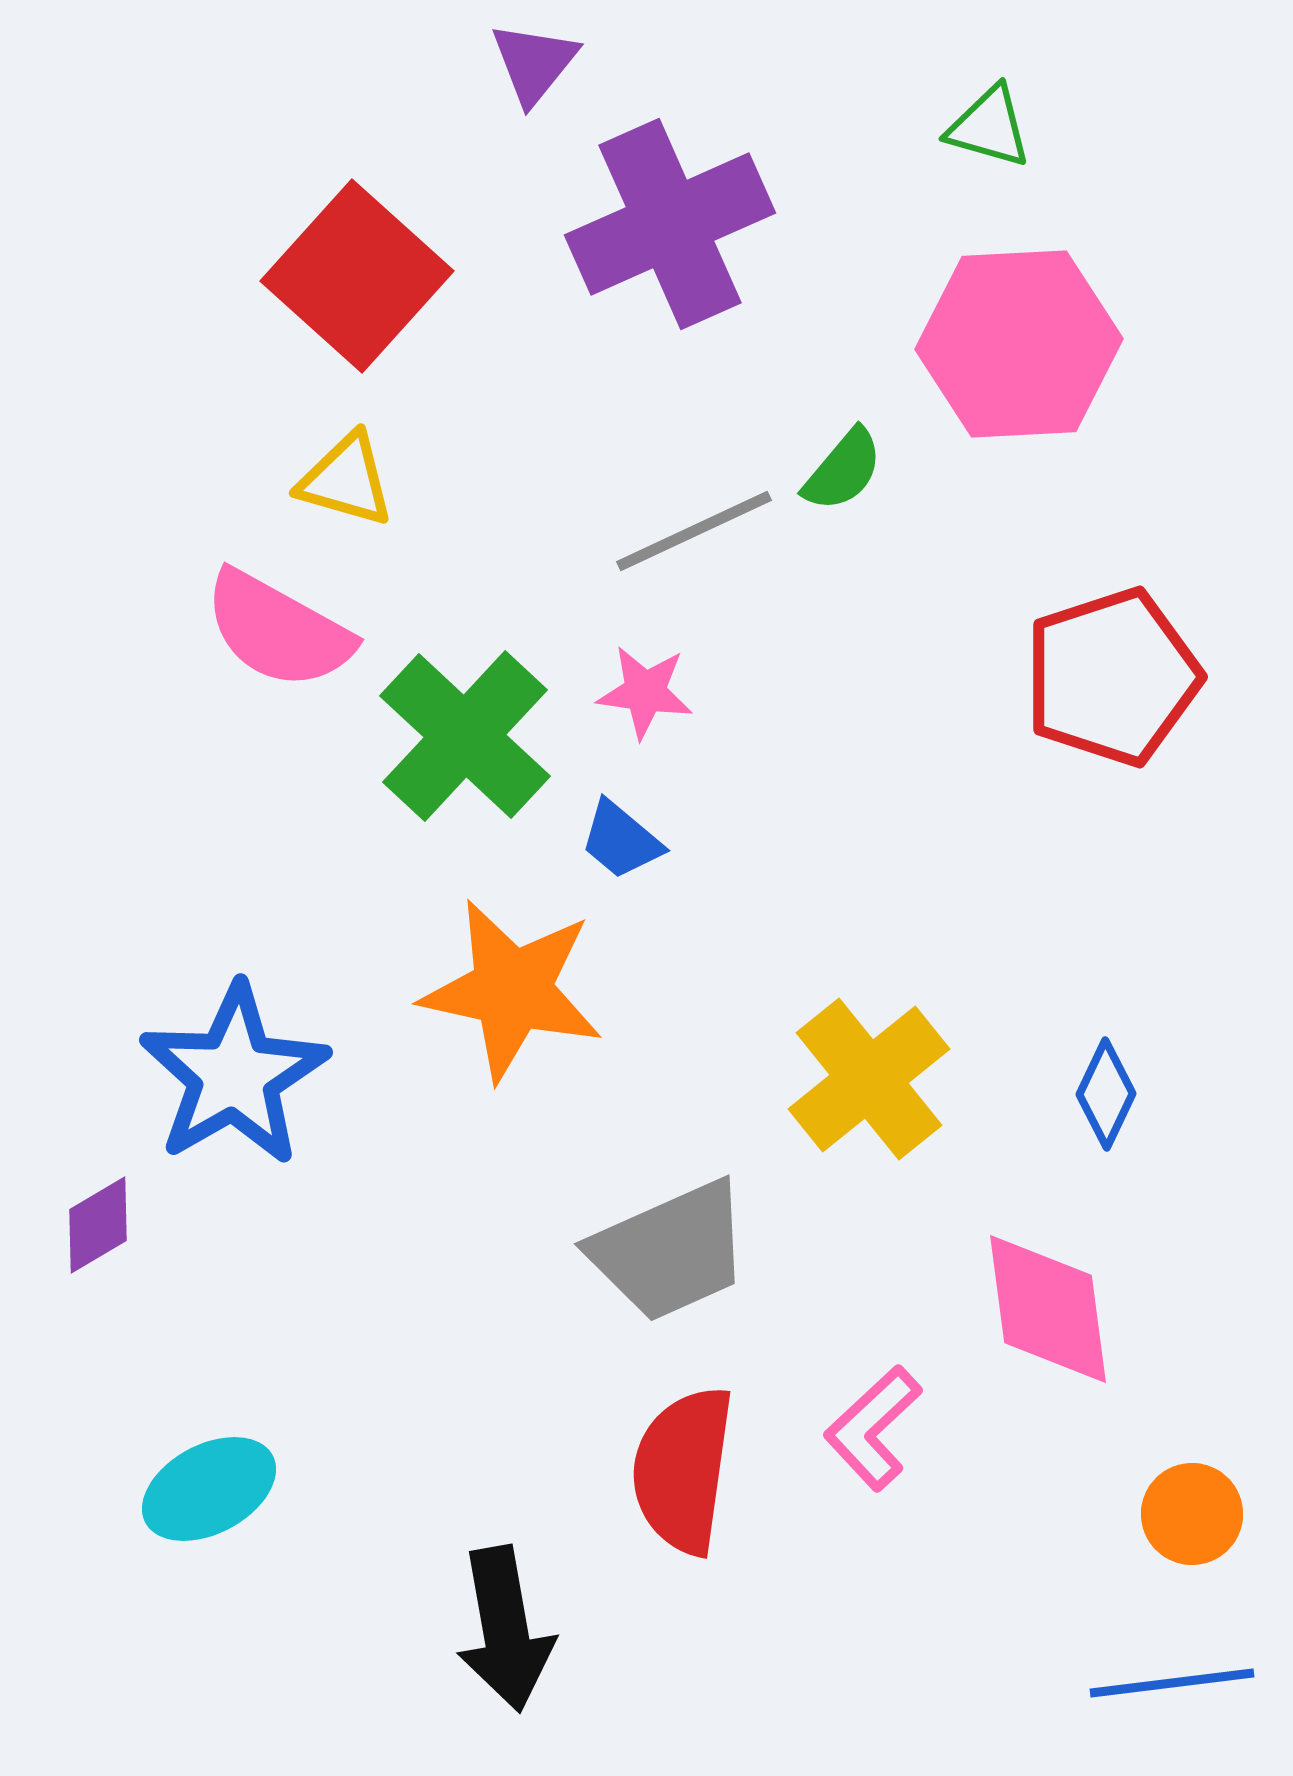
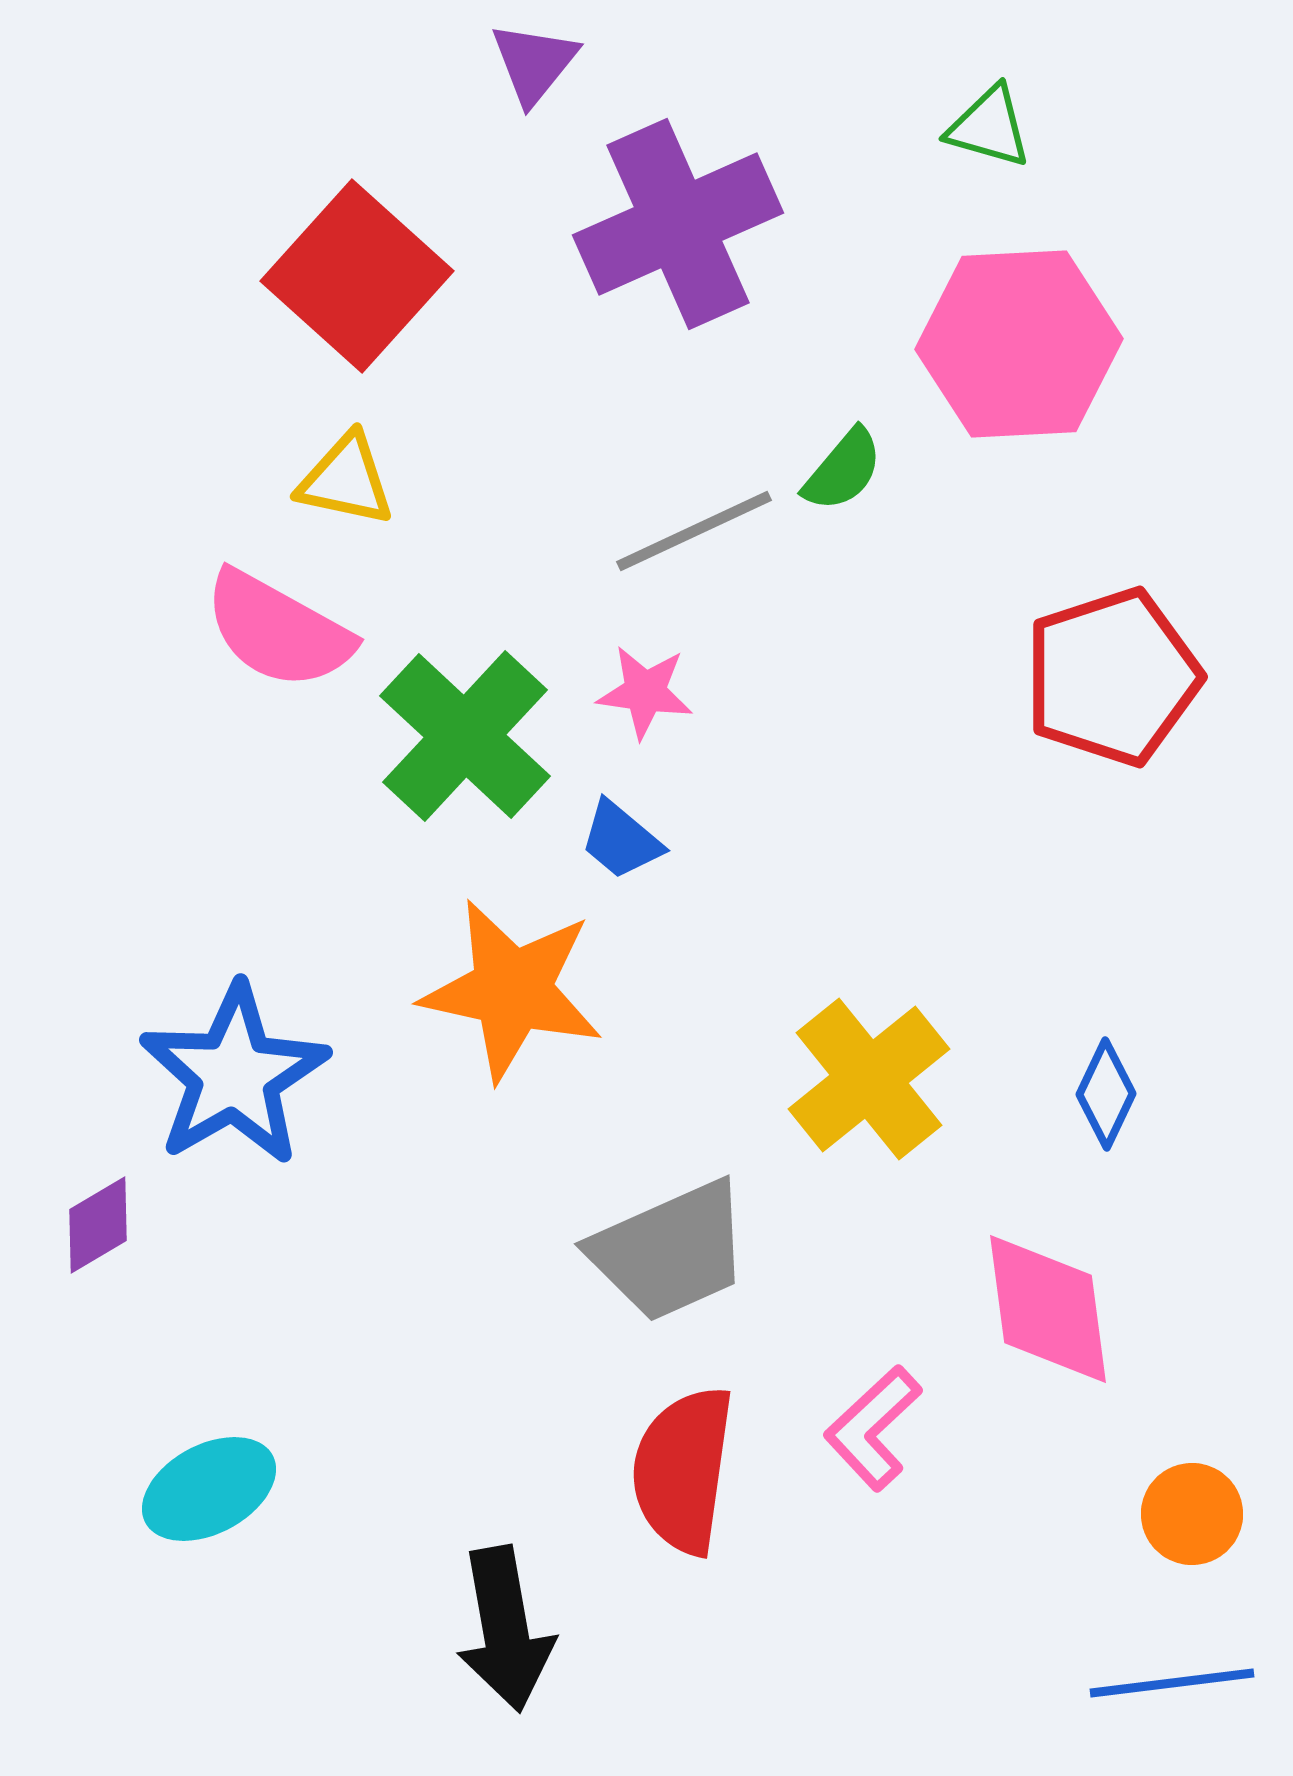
purple cross: moved 8 px right
yellow triangle: rotated 4 degrees counterclockwise
